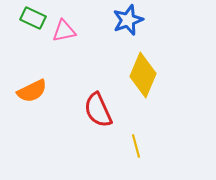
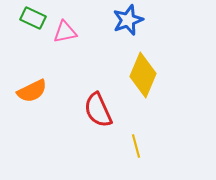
pink triangle: moved 1 px right, 1 px down
